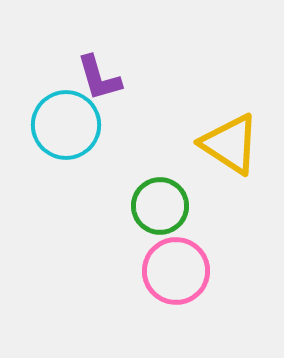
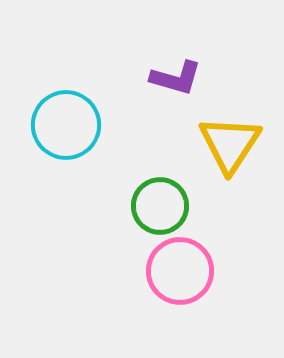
purple L-shape: moved 77 px right; rotated 58 degrees counterclockwise
yellow triangle: rotated 30 degrees clockwise
pink circle: moved 4 px right
